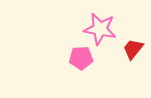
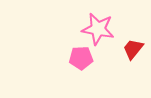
pink star: moved 2 px left
